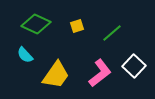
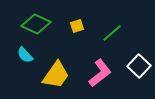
white square: moved 5 px right
